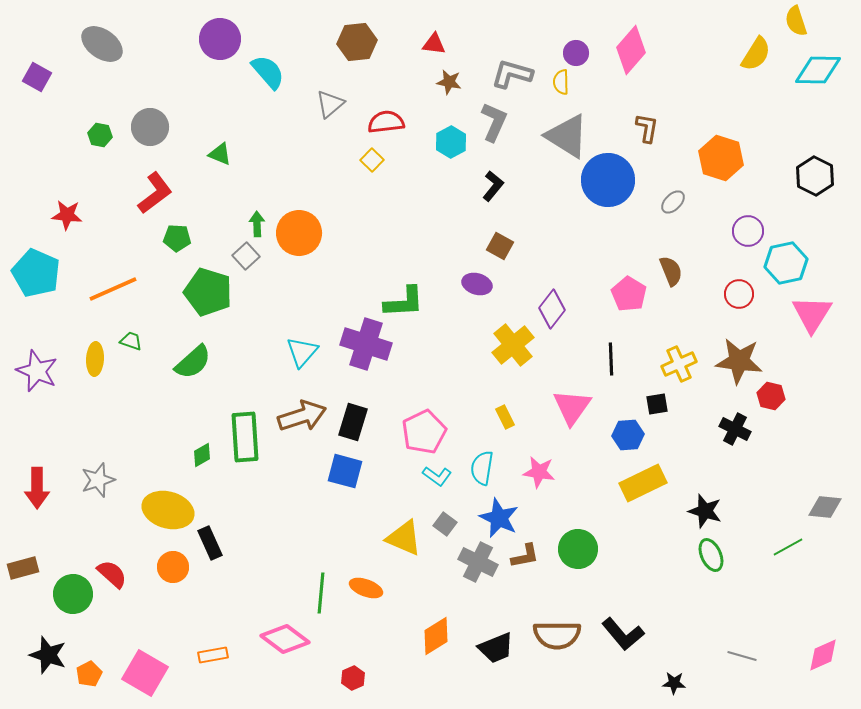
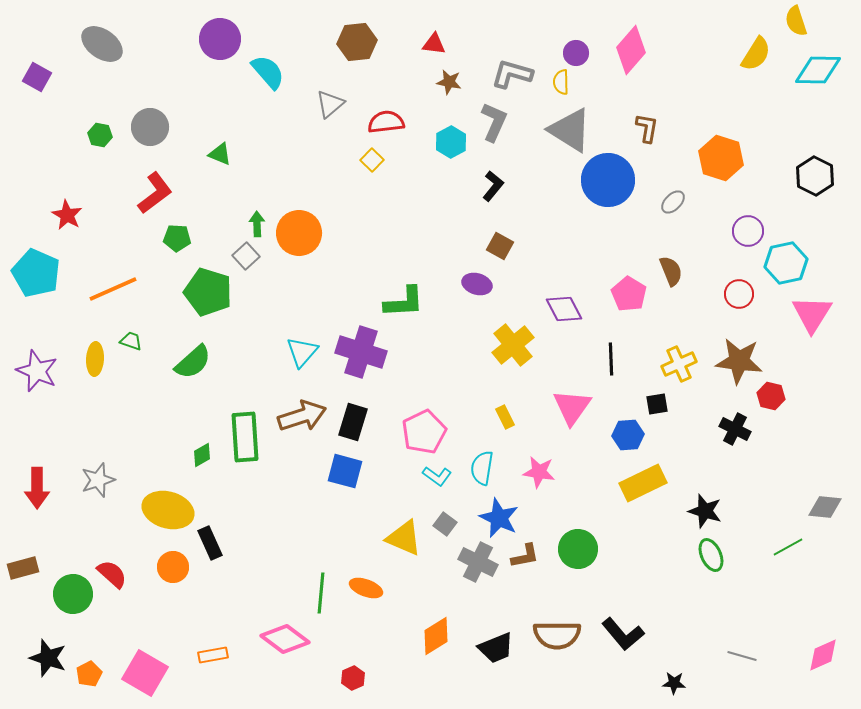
gray triangle at (567, 136): moved 3 px right, 6 px up
red star at (67, 215): rotated 24 degrees clockwise
purple diamond at (552, 309): moved 12 px right; rotated 66 degrees counterclockwise
purple cross at (366, 344): moved 5 px left, 8 px down
black star at (48, 655): moved 3 px down
